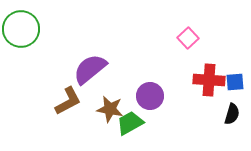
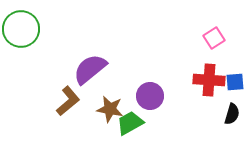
pink square: moved 26 px right; rotated 10 degrees clockwise
brown L-shape: rotated 12 degrees counterclockwise
